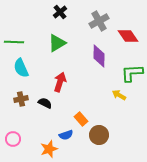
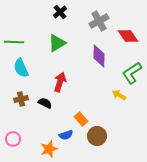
green L-shape: rotated 30 degrees counterclockwise
brown circle: moved 2 px left, 1 px down
